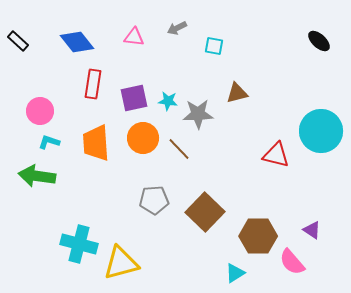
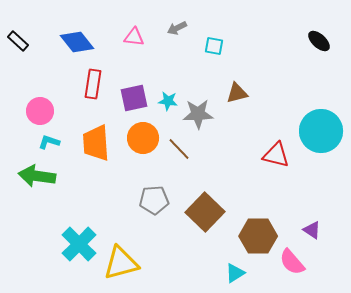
cyan cross: rotated 30 degrees clockwise
